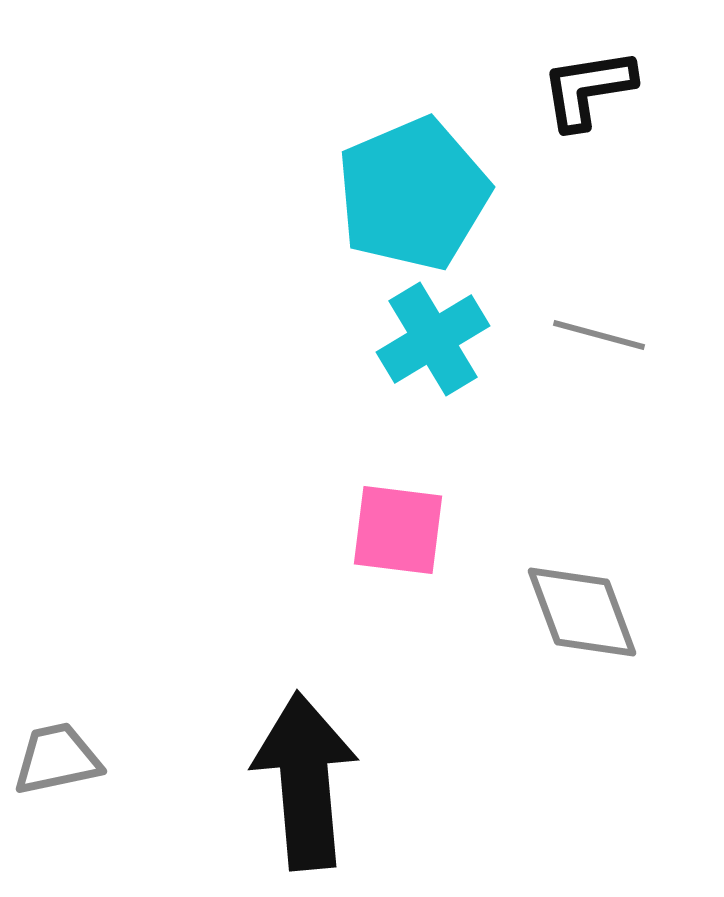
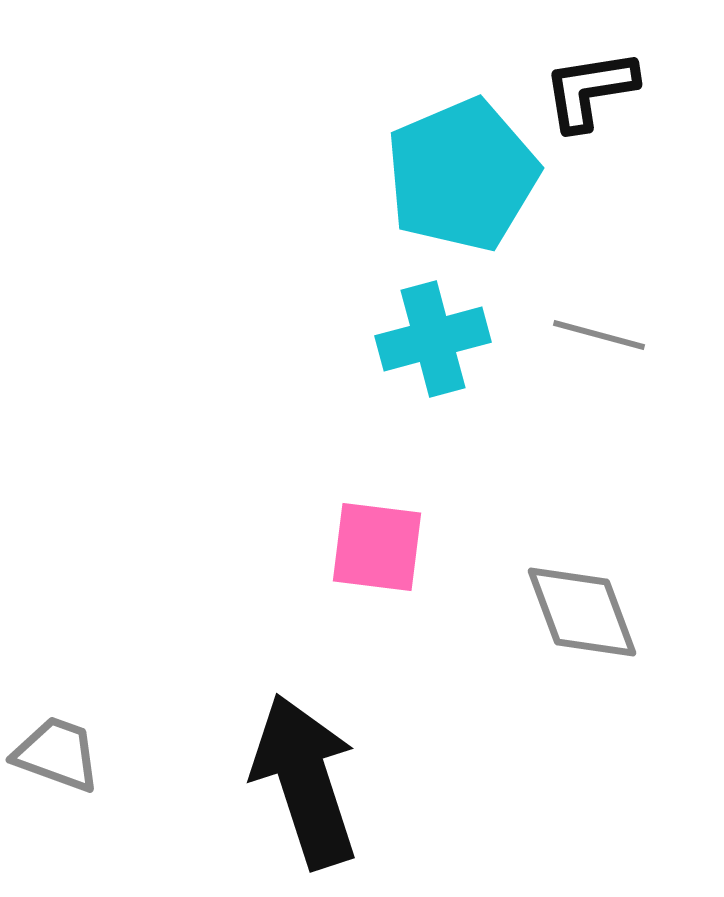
black L-shape: moved 2 px right, 1 px down
cyan pentagon: moved 49 px right, 19 px up
cyan cross: rotated 16 degrees clockwise
pink square: moved 21 px left, 17 px down
gray trapezoid: moved 5 px up; rotated 32 degrees clockwise
black arrow: rotated 13 degrees counterclockwise
